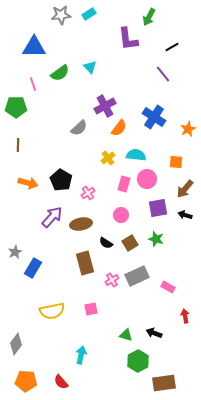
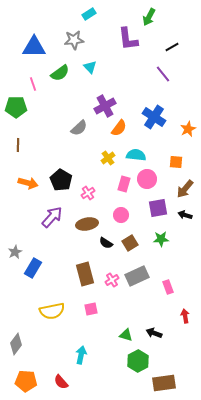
gray star at (61, 15): moved 13 px right, 25 px down
brown ellipse at (81, 224): moved 6 px right
green star at (156, 239): moved 5 px right; rotated 21 degrees counterclockwise
brown rectangle at (85, 263): moved 11 px down
pink rectangle at (168, 287): rotated 40 degrees clockwise
